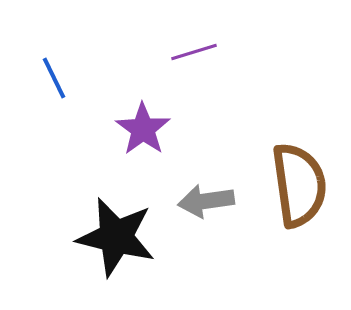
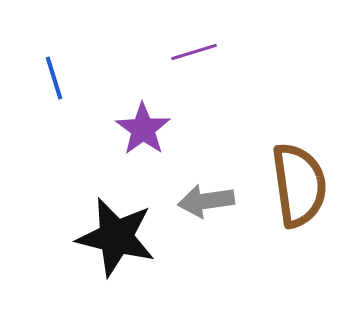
blue line: rotated 9 degrees clockwise
